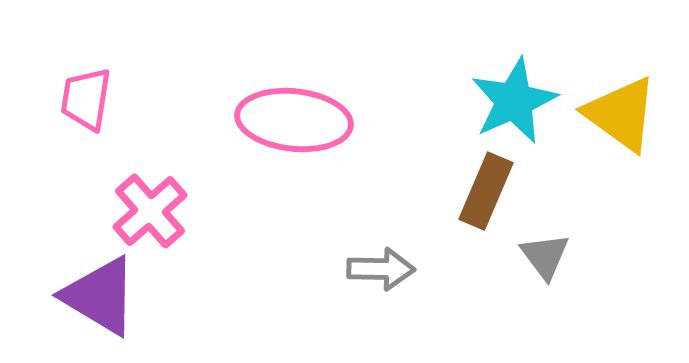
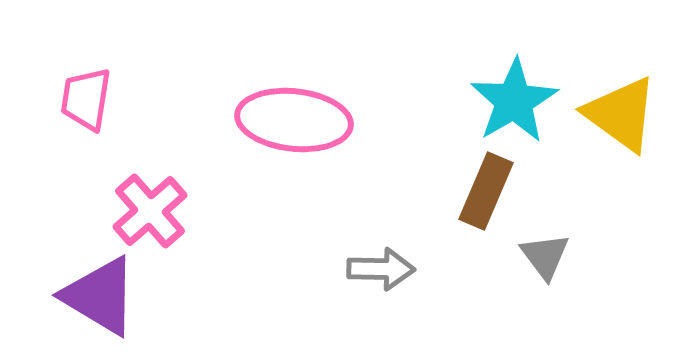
cyan star: rotated 6 degrees counterclockwise
